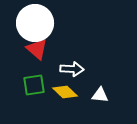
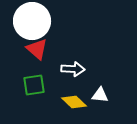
white circle: moved 3 px left, 2 px up
white arrow: moved 1 px right
yellow diamond: moved 9 px right, 10 px down
